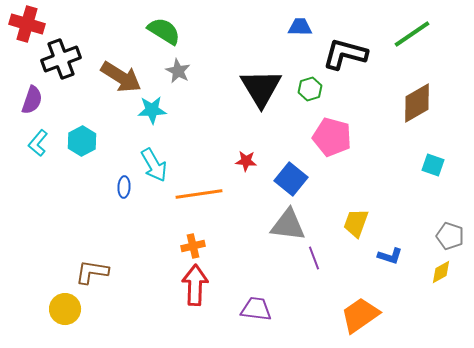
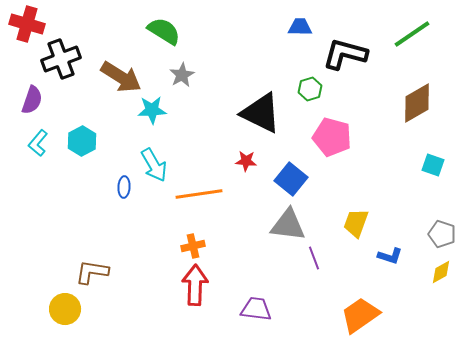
gray star: moved 4 px right, 4 px down; rotated 15 degrees clockwise
black triangle: moved 25 px down; rotated 33 degrees counterclockwise
gray pentagon: moved 8 px left, 2 px up
